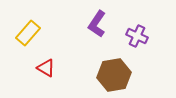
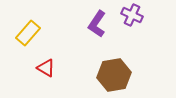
purple cross: moved 5 px left, 21 px up
